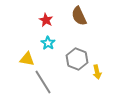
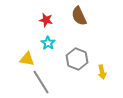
red star: rotated 16 degrees counterclockwise
yellow arrow: moved 5 px right
gray line: moved 2 px left
